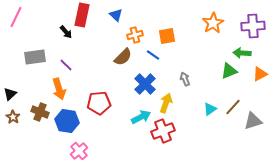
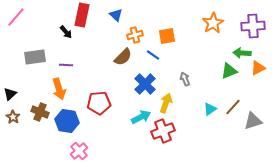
pink line: rotated 15 degrees clockwise
purple line: rotated 40 degrees counterclockwise
orange triangle: moved 2 px left, 6 px up
